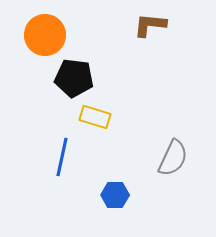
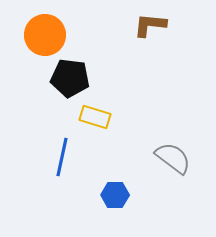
black pentagon: moved 4 px left
gray semicircle: rotated 78 degrees counterclockwise
